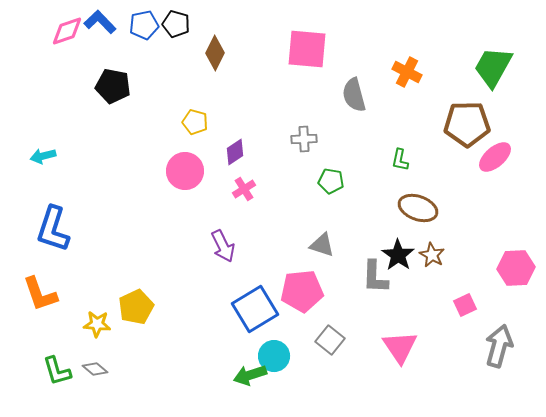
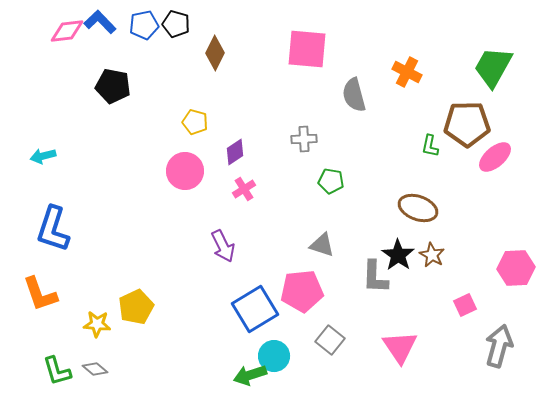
pink diamond at (67, 31): rotated 12 degrees clockwise
green L-shape at (400, 160): moved 30 px right, 14 px up
